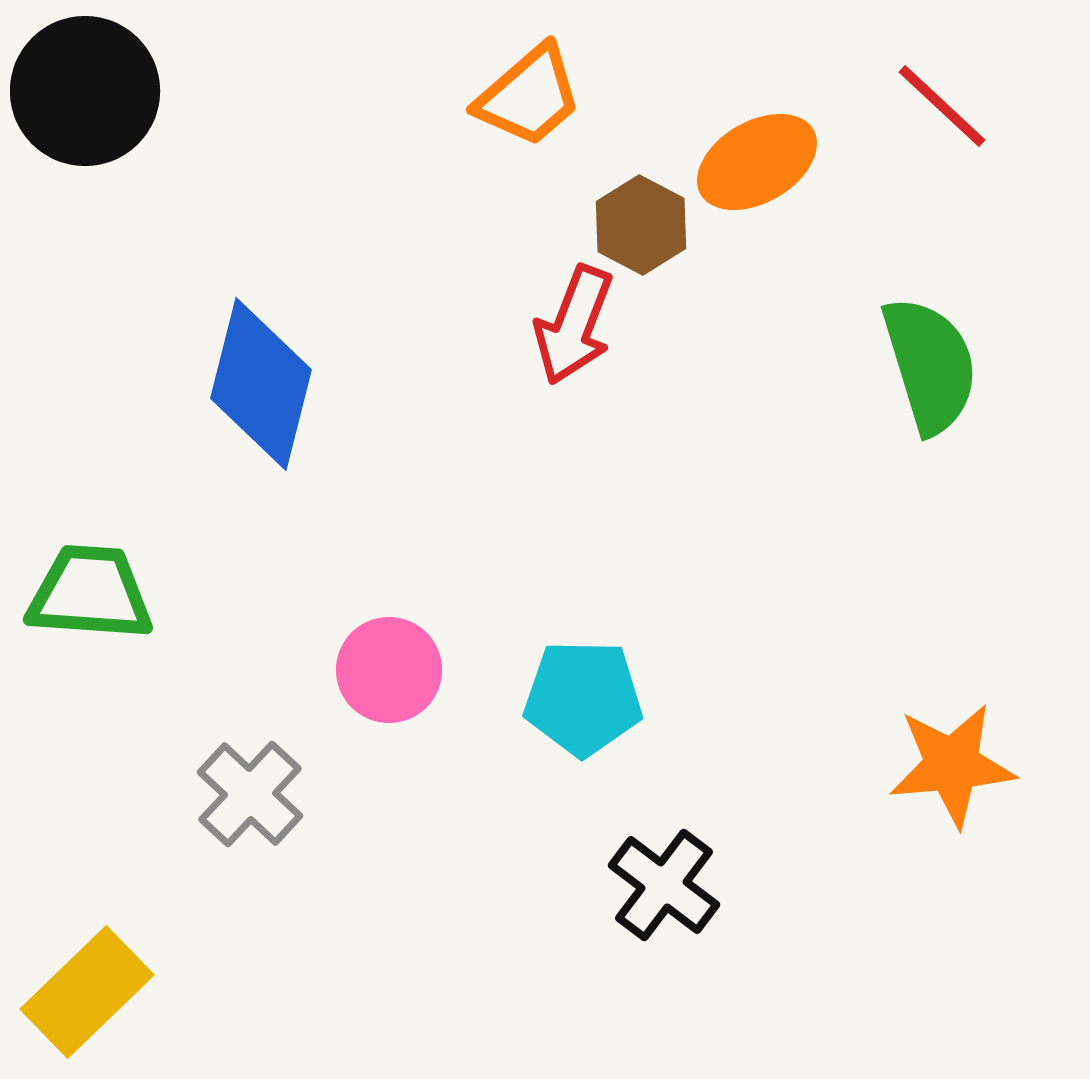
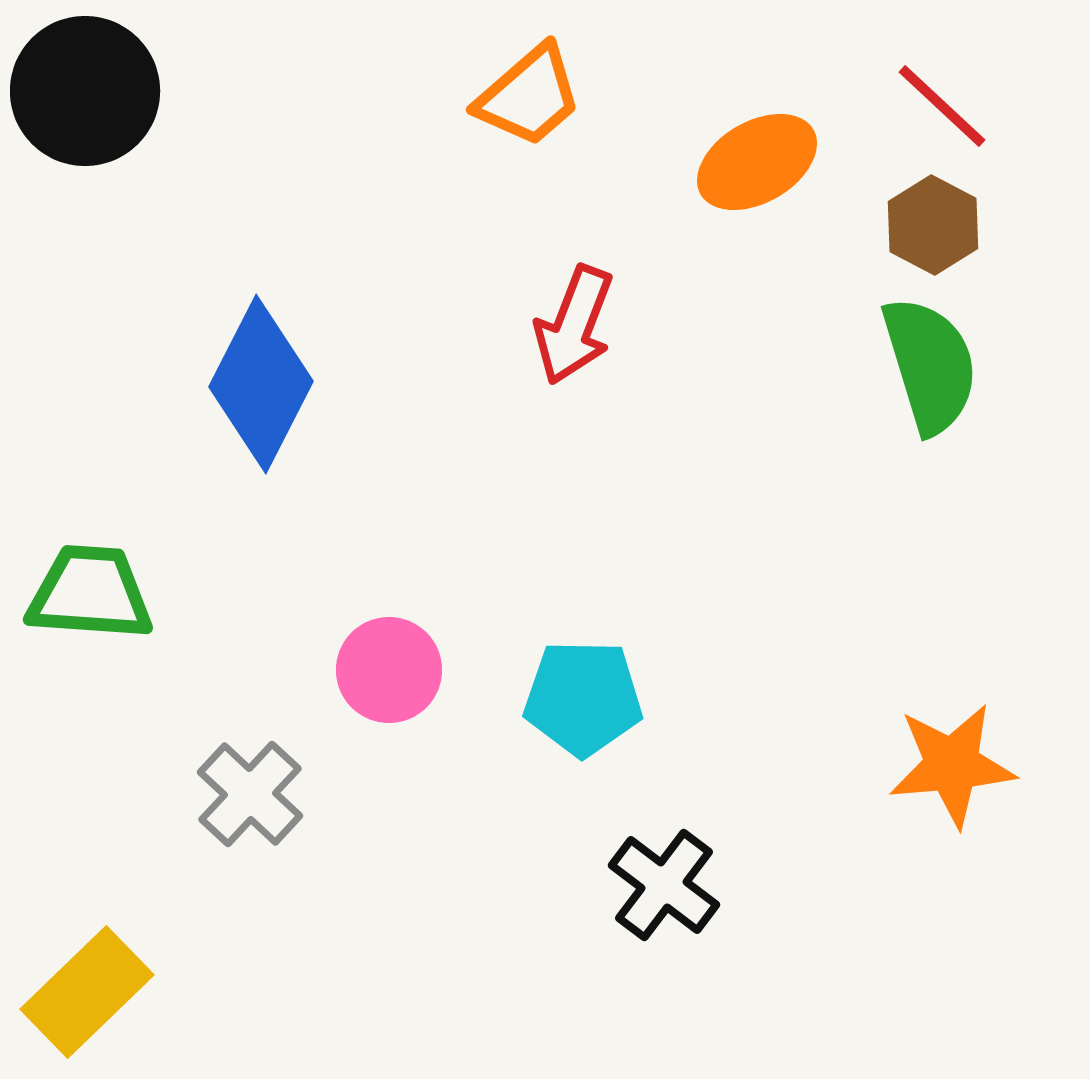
brown hexagon: moved 292 px right
blue diamond: rotated 13 degrees clockwise
